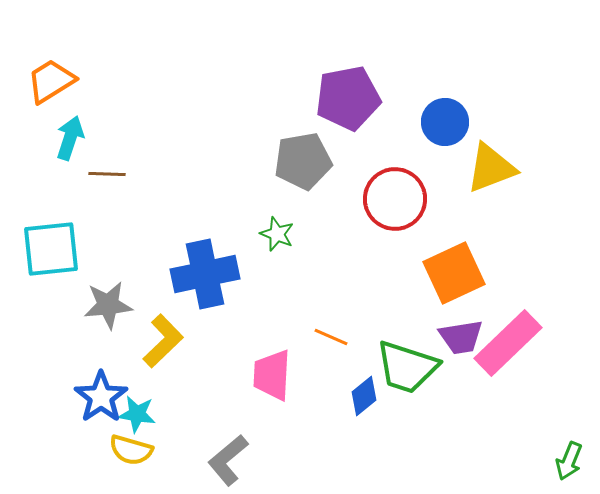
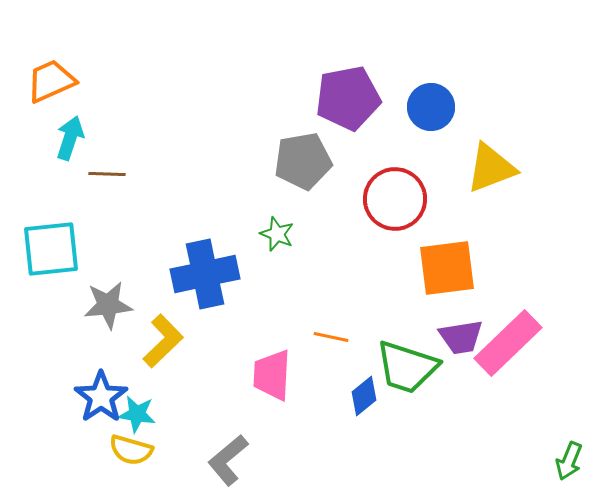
orange trapezoid: rotated 8 degrees clockwise
blue circle: moved 14 px left, 15 px up
orange square: moved 7 px left, 5 px up; rotated 18 degrees clockwise
orange line: rotated 12 degrees counterclockwise
